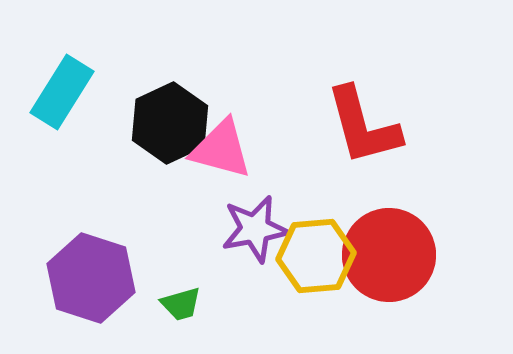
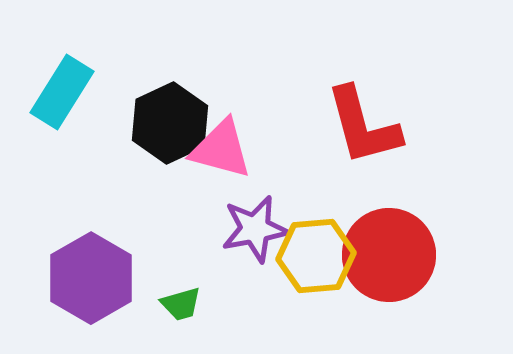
purple hexagon: rotated 12 degrees clockwise
